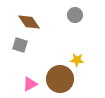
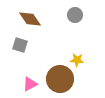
brown diamond: moved 1 px right, 3 px up
